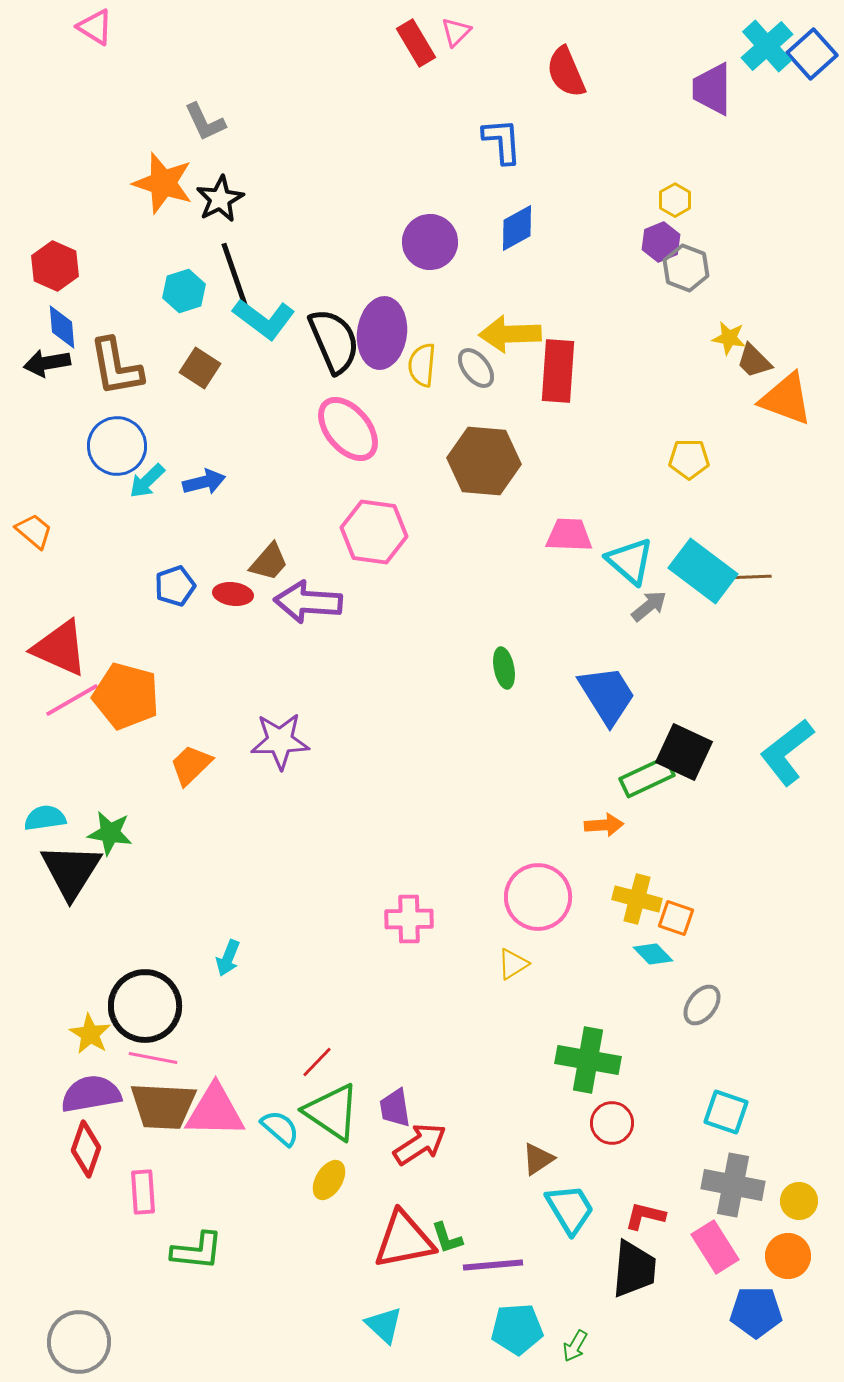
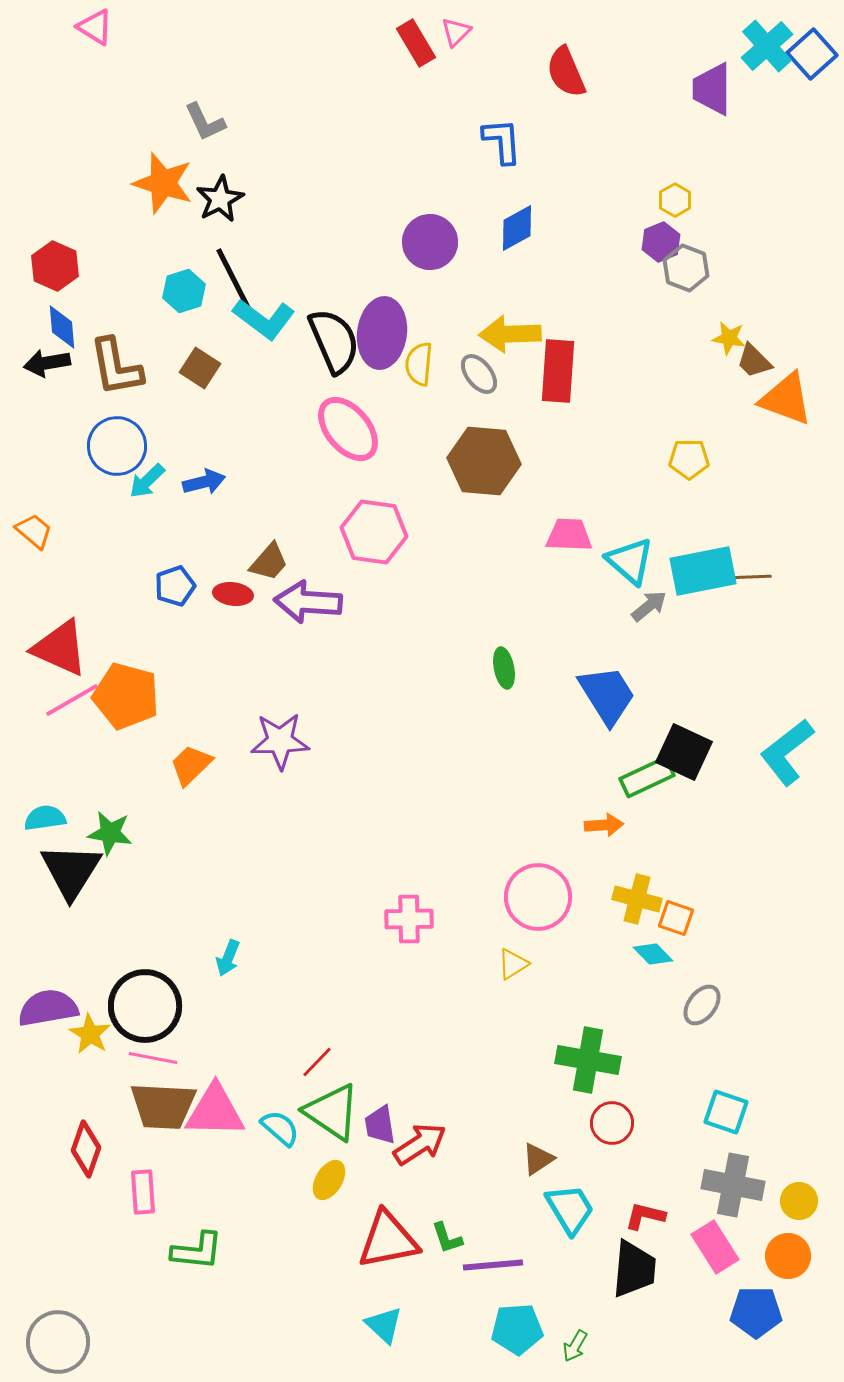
black line at (235, 276): moved 1 px left, 4 px down; rotated 8 degrees counterclockwise
yellow semicircle at (422, 365): moved 3 px left, 1 px up
gray ellipse at (476, 368): moved 3 px right, 6 px down
cyan rectangle at (703, 571): rotated 48 degrees counterclockwise
purple semicircle at (91, 1094): moved 43 px left, 86 px up
purple trapezoid at (395, 1108): moved 15 px left, 17 px down
red triangle at (404, 1240): moved 16 px left
gray circle at (79, 1342): moved 21 px left
